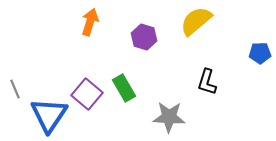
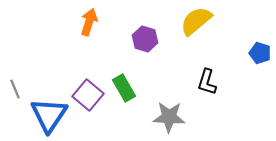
orange arrow: moved 1 px left
purple hexagon: moved 1 px right, 2 px down
blue pentagon: rotated 20 degrees clockwise
purple square: moved 1 px right, 1 px down
